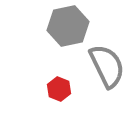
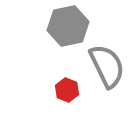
red hexagon: moved 8 px right, 1 px down
